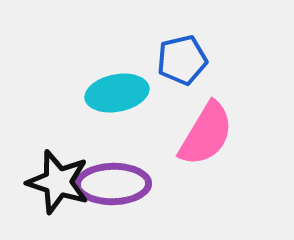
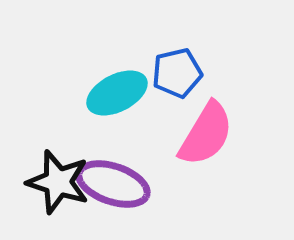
blue pentagon: moved 5 px left, 13 px down
cyan ellipse: rotated 16 degrees counterclockwise
purple ellipse: rotated 20 degrees clockwise
